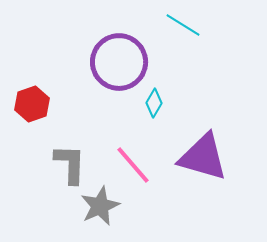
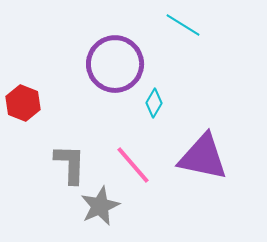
purple circle: moved 4 px left, 2 px down
red hexagon: moved 9 px left, 1 px up; rotated 20 degrees counterclockwise
purple triangle: rotated 4 degrees counterclockwise
